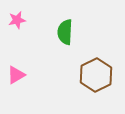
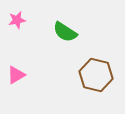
green semicircle: rotated 60 degrees counterclockwise
brown hexagon: rotated 20 degrees counterclockwise
